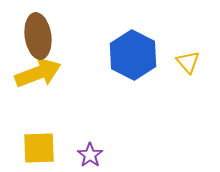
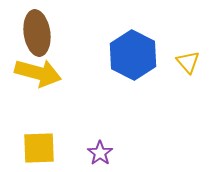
brown ellipse: moved 1 px left, 3 px up
yellow arrow: rotated 36 degrees clockwise
purple star: moved 10 px right, 2 px up
